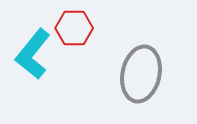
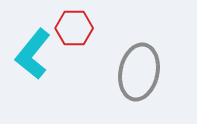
gray ellipse: moved 2 px left, 2 px up
